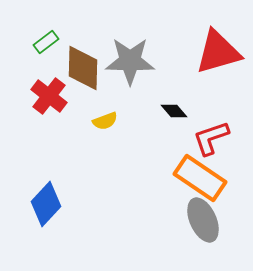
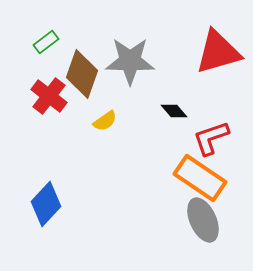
brown diamond: moved 1 px left, 6 px down; rotated 18 degrees clockwise
yellow semicircle: rotated 15 degrees counterclockwise
